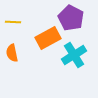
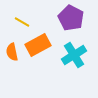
yellow line: moved 9 px right; rotated 28 degrees clockwise
orange rectangle: moved 10 px left, 7 px down
orange semicircle: moved 1 px up
